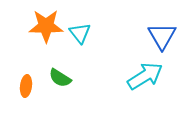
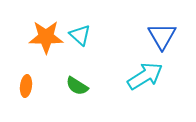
orange star: moved 11 px down
cyan triangle: moved 2 px down; rotated 10 degrees counterclockwise
green semicircle: moved 17 px right, 8 px down
